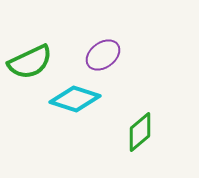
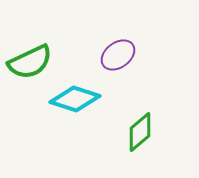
purple ellipse: moved 15 px right
